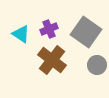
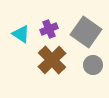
brown cross: rotated 8 degrees clockwise
gray circle: moved 4 px left
